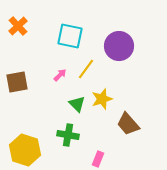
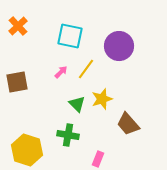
pink arrow: moved 1 px right, 3 px up
yellow hexagon: moved 2 px right
